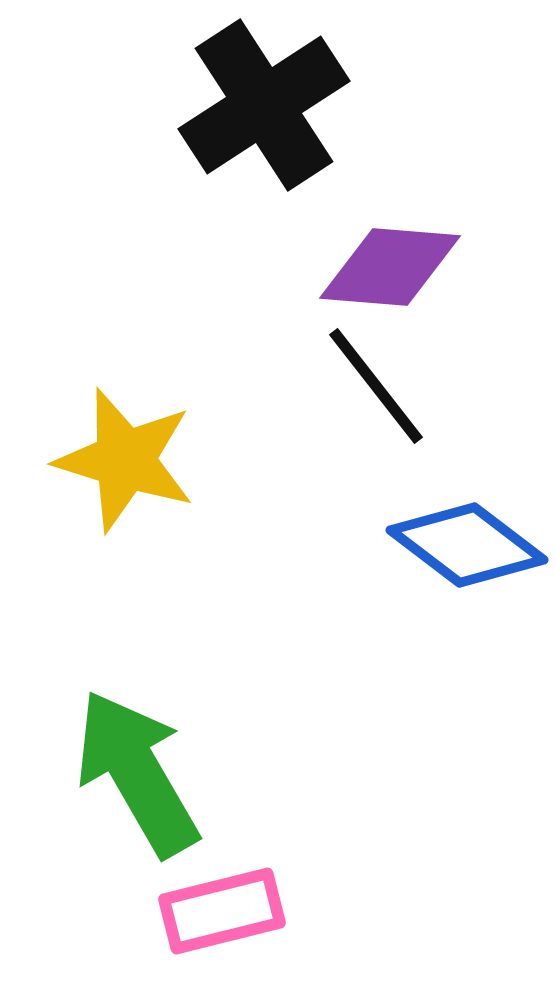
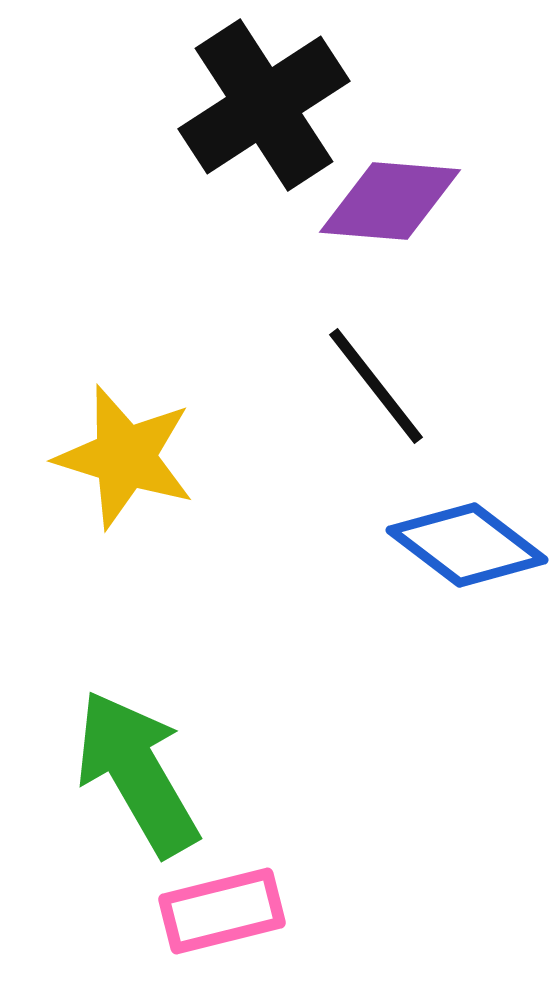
purple diamond: moved 66 px up
yellow star: moved 3 px up
